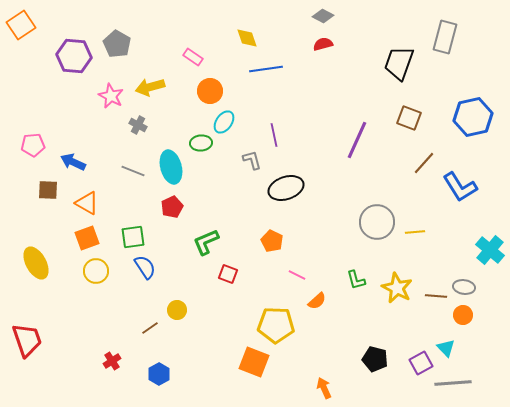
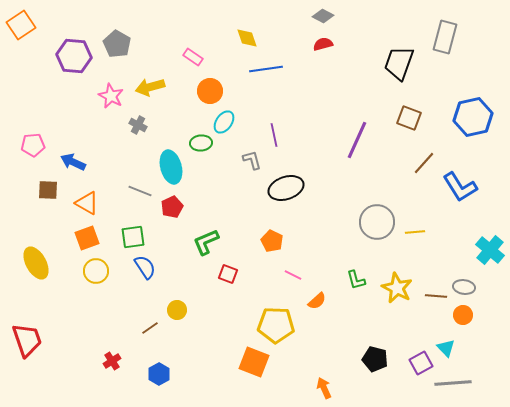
gray line at (133, 171): moved 7 px right, 20 px down
pink line at (297, 275): moved 4 px left
